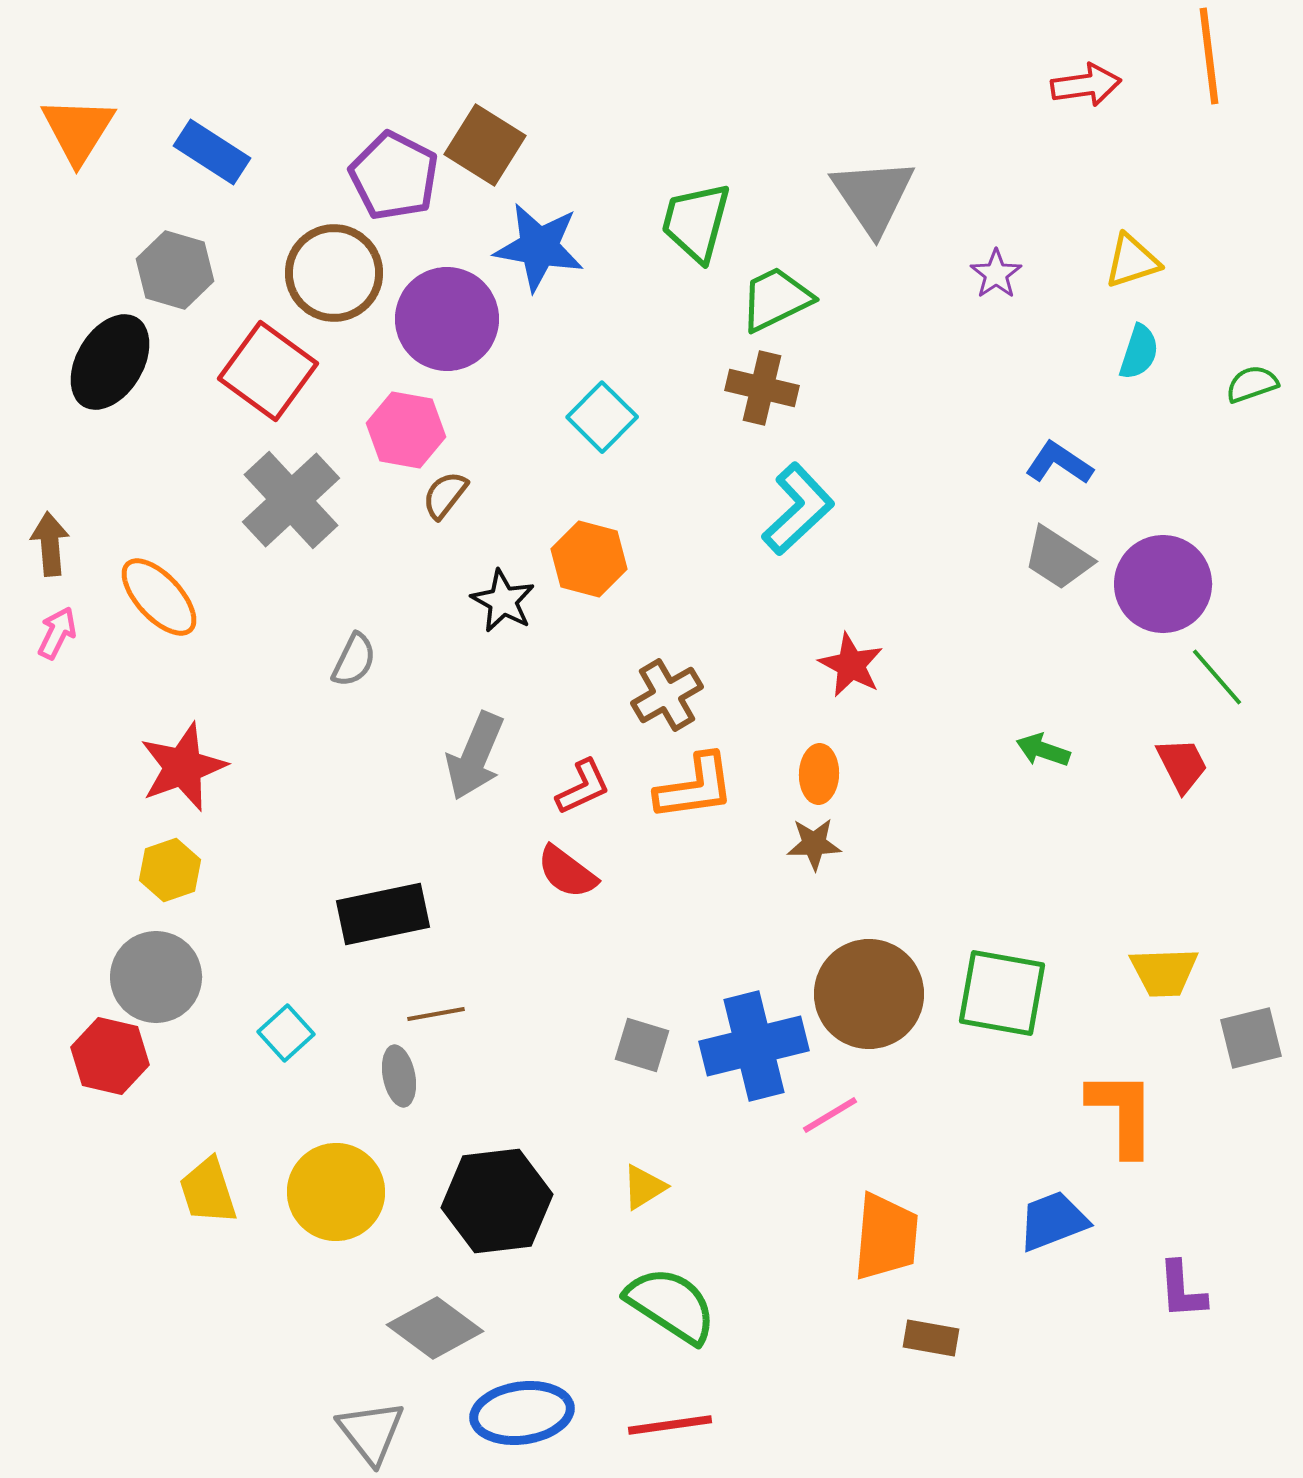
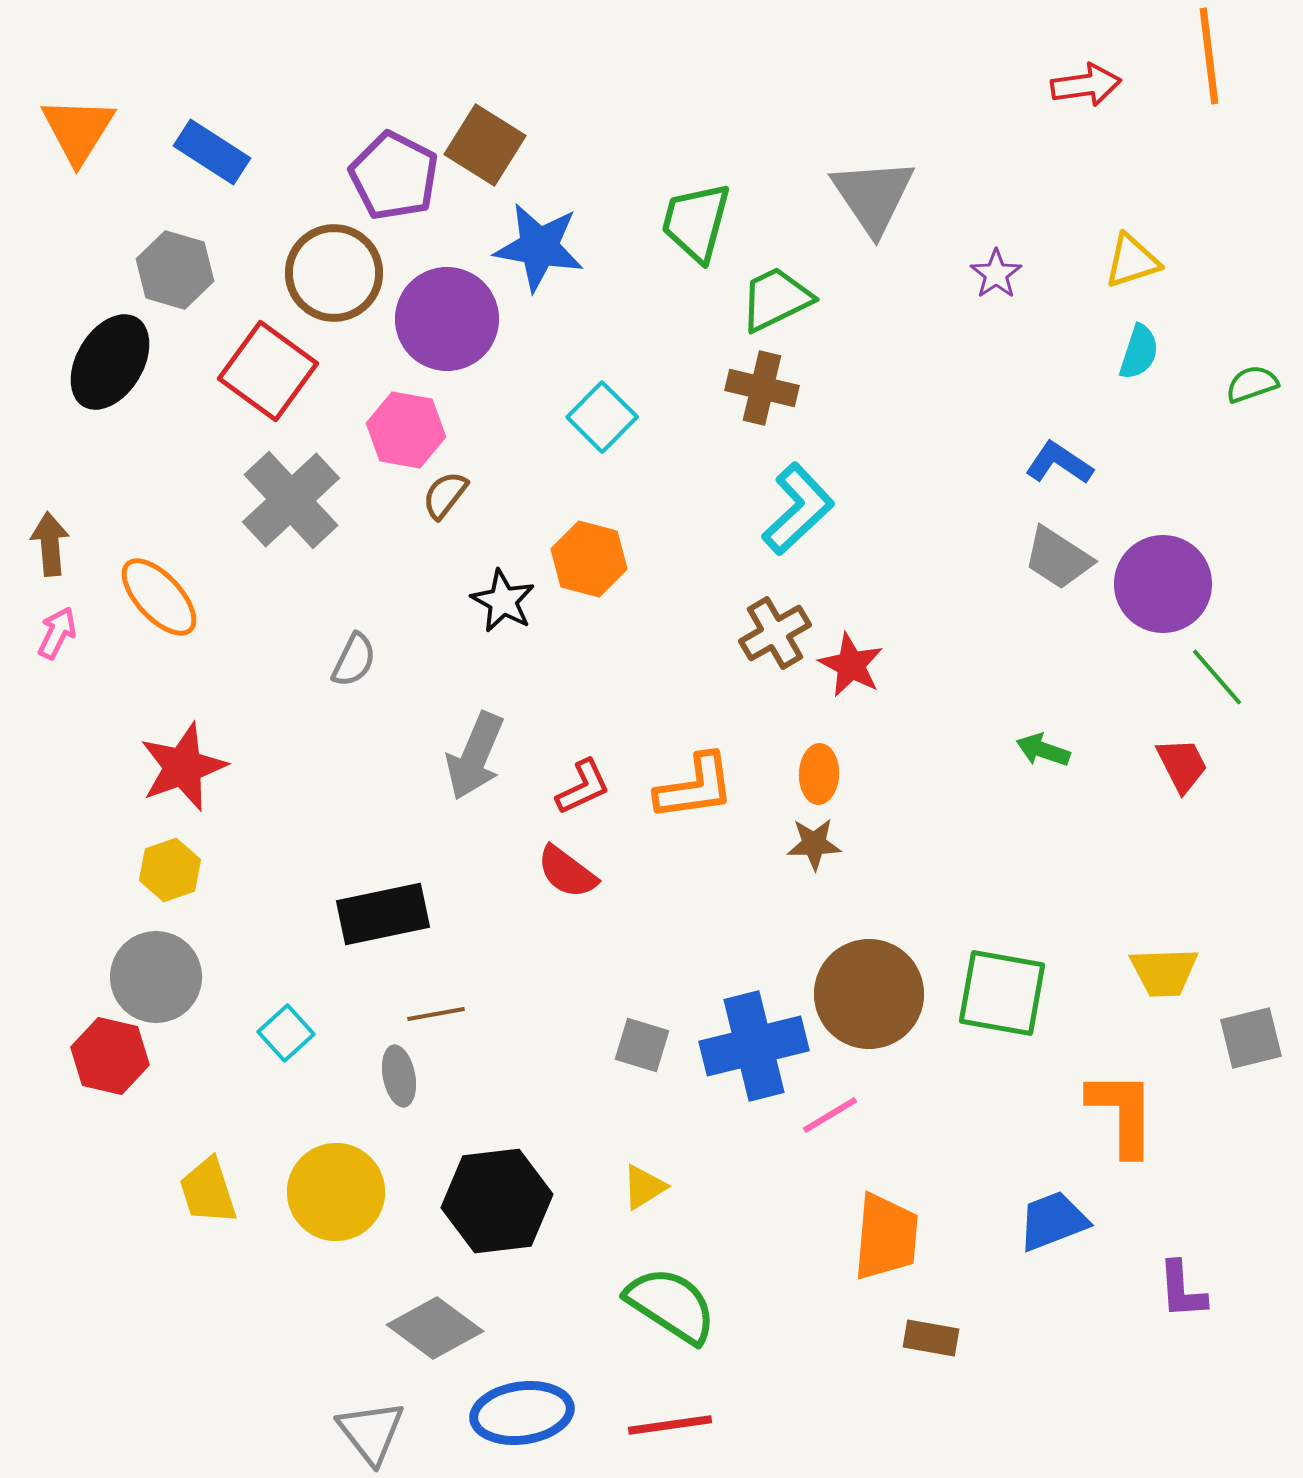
brown cross at (667, 695): moved 108 px right, 62 px up
